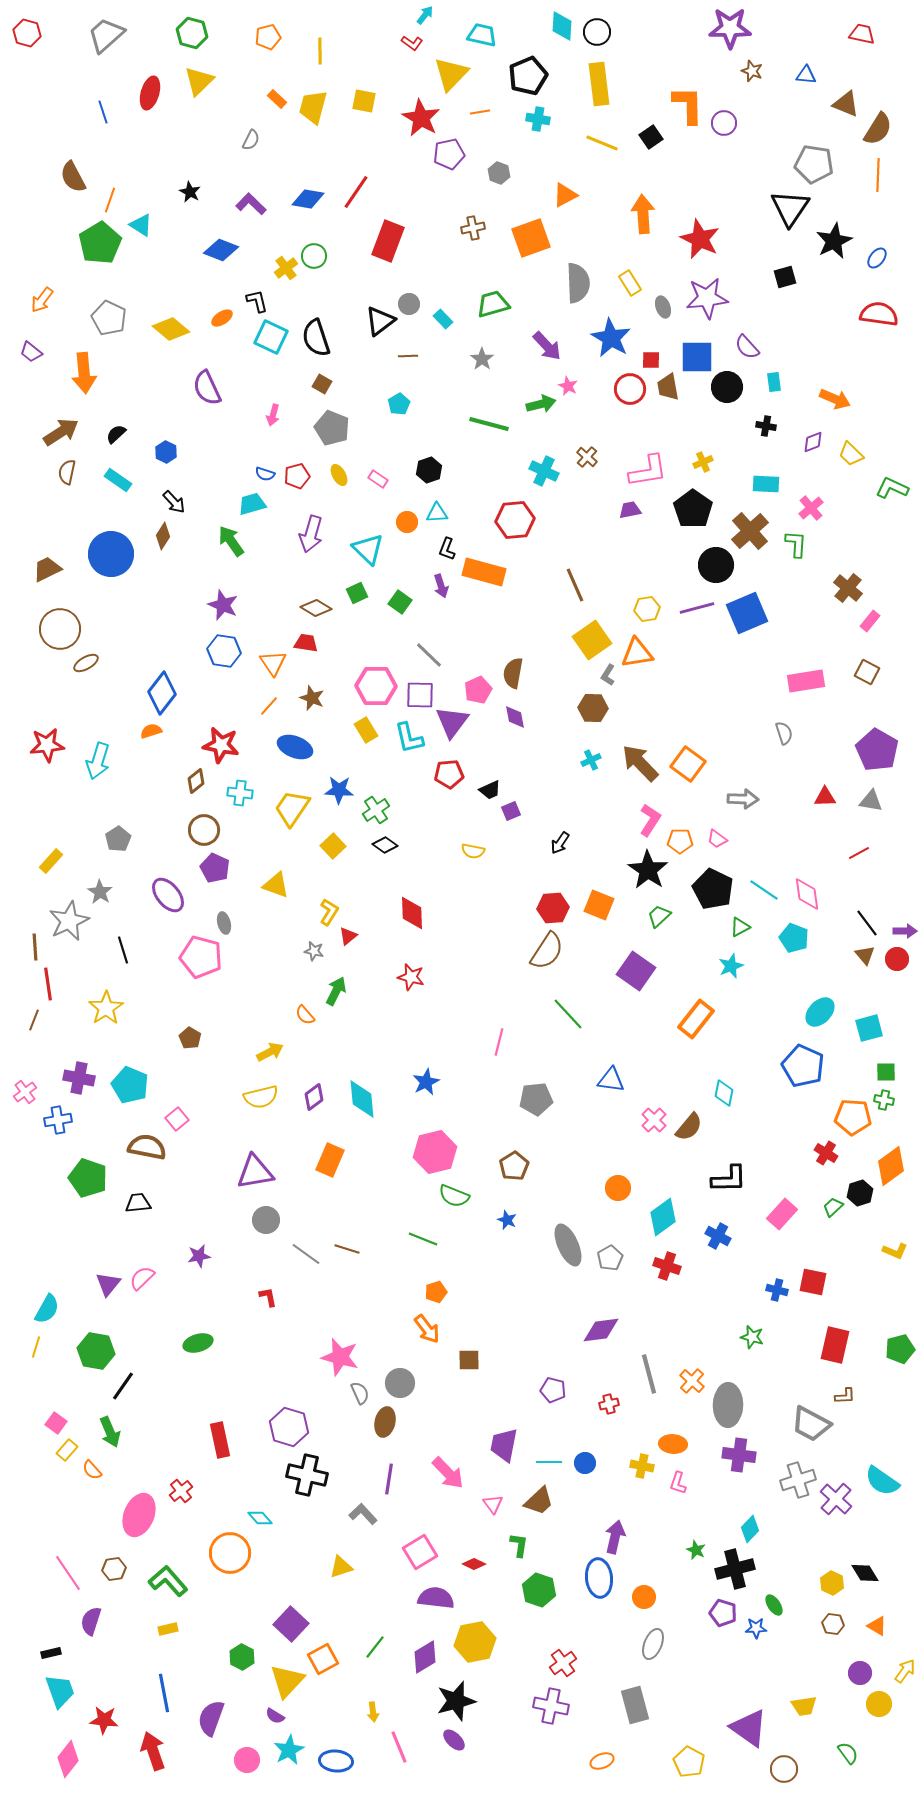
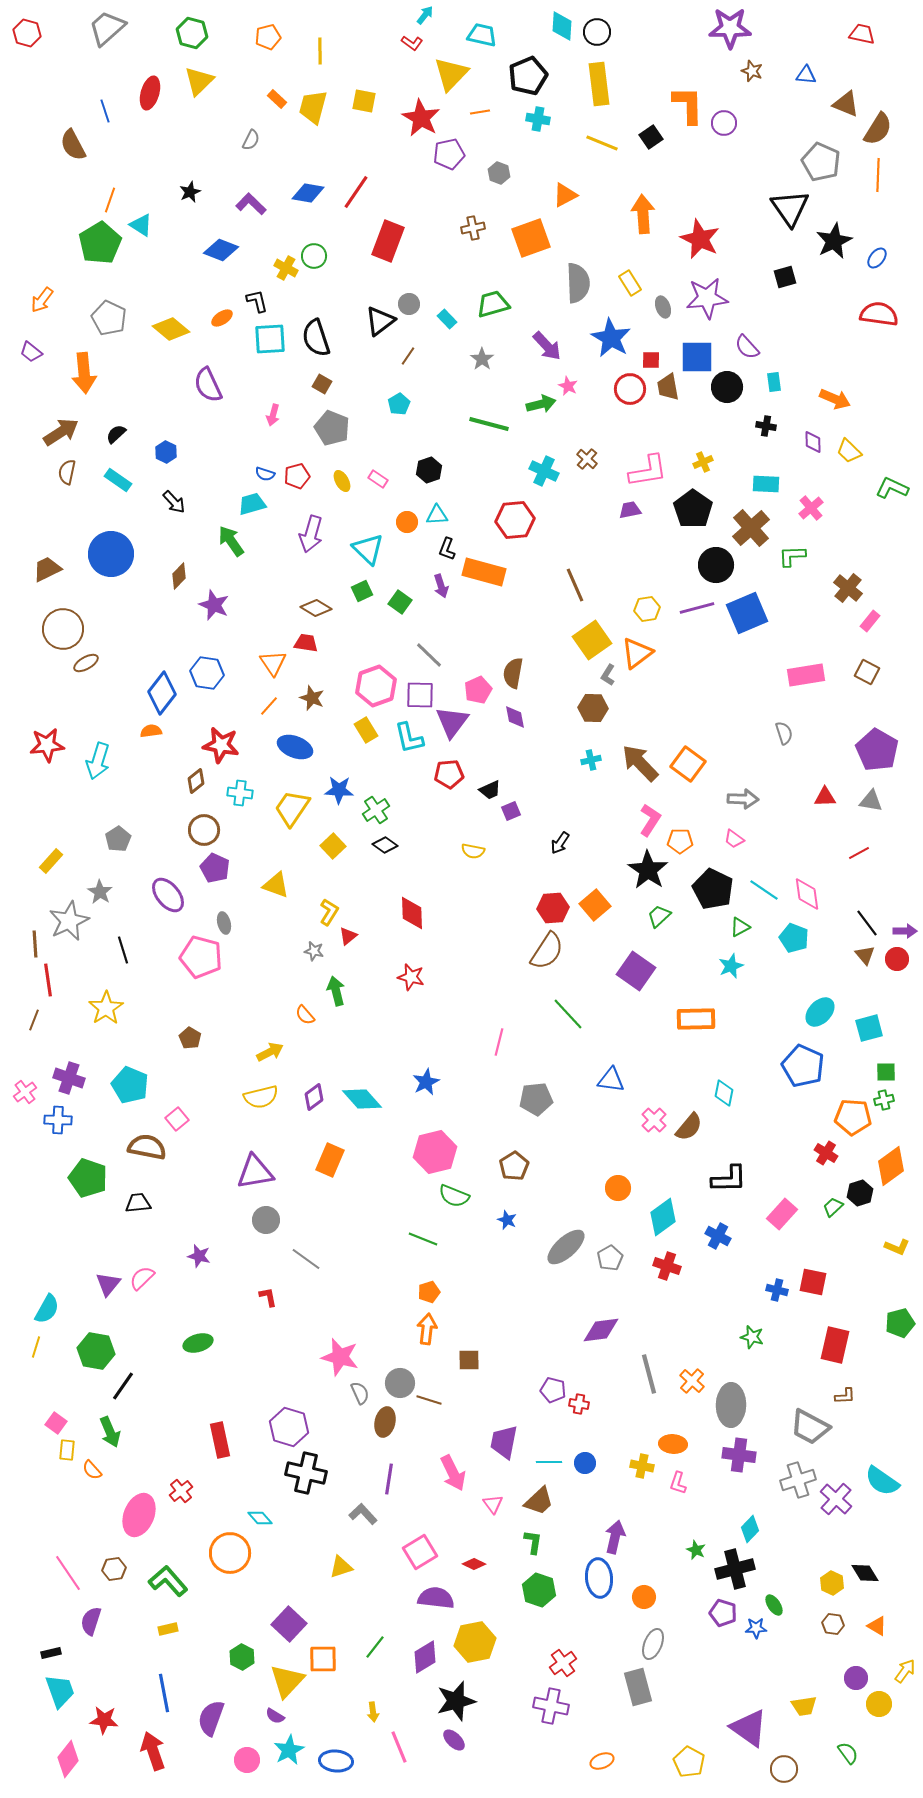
gray trapezoid at (106, 35): moved 1 px right, 7 px up
blue line at (103, 112): moved 2 px right, 1 px up
gray pentagon at (814, 164): moved 7 px right, 2 px up; rotated 15 degrees clockwise
brown semicircle at (73, 177): moved 32 px up
black star at (190, 192): rotated 20 degrees clockwise
blue diamond at (308, 199): moved 6 px up
black triangle at (790, 208): rotated 9 degrees counterclockwise
yellow cross at (286, 268): rotated 25 degrees counterclockwise
cyan rectangle at (443, 319): moved 4 px right
cyan square at (271, 337): moved 1 px left, 2 px down; rotated 28 degrees counterclockwise
brown line at (408, 356): rotated 54 degrees counterclockwise
purple semicircle at (207, 388): moved 1 px right, 3 px up
purple diamond at (813, 442): rotated 70 degrees counterclockwise
yellow trapezoid at (851, 454): moved 2 px left, 3 px up
brown cross at (587, 457): moved 2 px down
yellow ellipse at (339, 475): moved 3 px right, 6 px down
cyan triangle at (437, 513): moved 2 px down
brown cross at (750, 531): moved 1 px right, 3 px up
brown diamond at (163, 536): moved 16 px right, 40 px down; rotated 12 degrees clockwise
green L-shape at (796, 544): moved 4 px left, 12 px down; rotated 96 degrees counterclockwise
green square at (357, 593): moved 5 px right, 2 px up
purple star at (223, 605): moved 9 px left
brown circle at (60, 629): moved 3 px right
blue hexagon at (224, 651): moved 17 px left, 22 px down
orange triangle at (637, 653): rotated 28 degrees counterclockwise
pink rectangle at (806, 681): moved 6 px up
pink hexagon at (376, 686): rotated 21 degrees counterclockwise
orange semicircle at (151, 731): rotated 10 degrees clockwise
cyan cross at (591, 760): rotated 12 degrees clockwise
pink trapezoid at (717, 839): moved 17 px right
orange square at (599, 905): moved 4 px left; rotated 28 degrees clockwise
brown line at (35, 947): moved 3 px up
red line at (48, 984): moved 4 px up
green arrow at (336, 991): rotated 40 degrees counterclockwise
orange rectangle at (696, 1019): rotated 51 degrees clockwise
purple cross at (79, 1078): moved 10 px left; rotated 8 degrees clockwise
cyan diamond at (362, 1099): rotated 36 degrees counterclockwise
green cross at (884, 1100): rotated 24 degrees counterclockwise
blue cross at (58, 1120): rotated 12 degrees clockwise
gray ellipse at (568, 1245): moved 2 px left, 2 px down; rotated 72 degrees clockwise
brown line at (347, 1249): moved 82 px right, 151 px down
yellow L-shape at (895, 1251): moved 2 px right, 4 px up
gray line at (306, 1254): moved 5 px down
purple star at (199, 1256): rotated 25 degrees clockwise
orange pentagon at (436, 1292): moved 7 px left
orange arrow at (427, 1329): rotated 136 degrees counterclockwise
green pentagon at (900, 1349): moved 26 px up
red cross at (609, 1404): moved 30 px left; rotated 24 degrees clockwise
gray ellipse at (728, 1405): moved 3 px right
gray trapezoid at (811, 1424): moved 1 px left, 3 px down
purple trapezoid at (504, 1445): moved 3 px up
yellow rectangle at (67, 1450): rotated 35 degrees counterclockwise
pink arrow at (448, 1473): moved 5 px right; rotated 18 degrees clockwise
black cross at (307, 1475): moved 1 px left, 2 px up
green L-shape at (519, 1545): moved 14 px right, 3 px up
purple square at (291, 1624): moved 2 px left
orange square at (323, 1659): rotated 28 degrees clockwise
purple circle at (860, 1673): moved 4 px left, 5 px down
gray rectangle at (635, 1705): moved 3 px right, 18 px up
